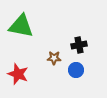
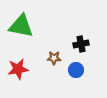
black cross: moved 2 px right, 1 px up
red star: moved 5 px up; rotated 30 degrees counterclockwise
